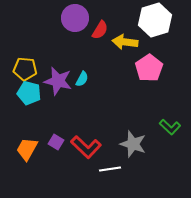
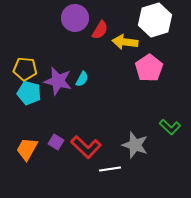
gray star: moved 2 px right, 1 px down
